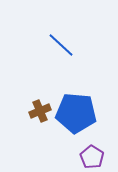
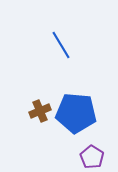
blue line: rotated 16 degrees clockwise
